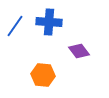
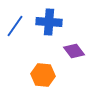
purple diamond: moved 5 px left
